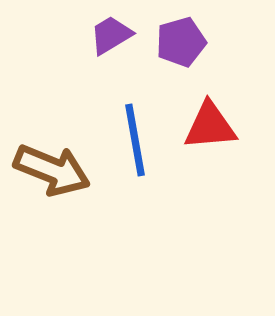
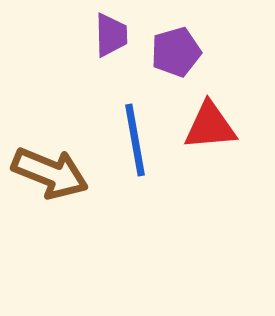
purple trapezoid: rotated 120 degrees clockwise
purple pentagon: moved 5 px left, 10 px down
brown arrow: moved 2 px left, 3 px down
